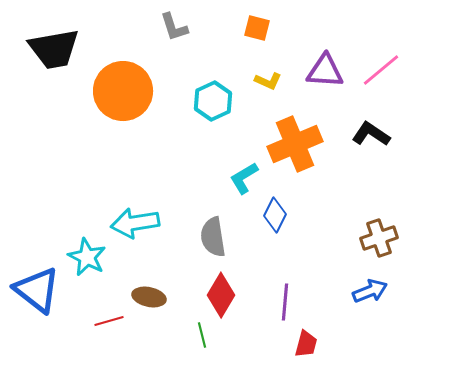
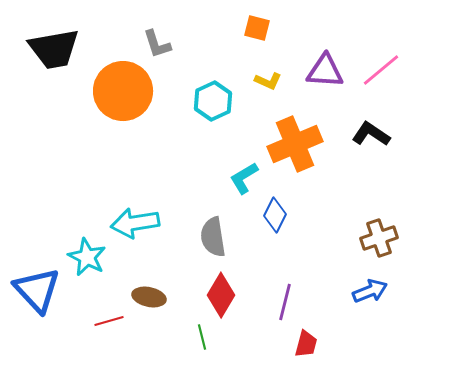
gray L-shape: moved 17 px left, 17 px down
blue triangle: rotated 9 degrees clockwise
purple line: rotated 9 degrees clockwise
green line: moved 2 px down
